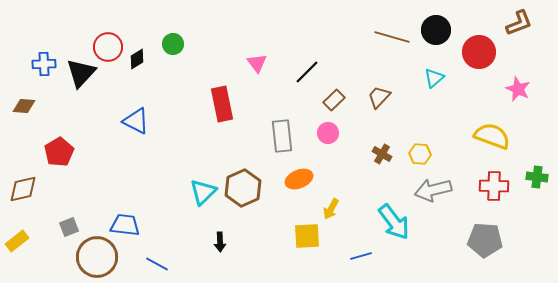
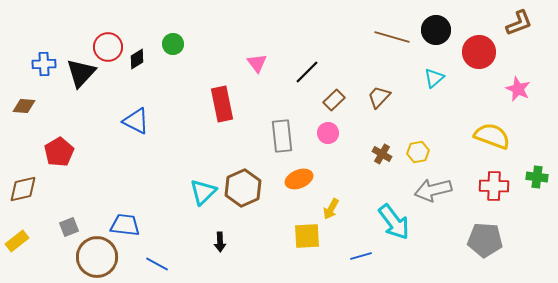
yellow hexagon at (420, 154): moved 2 px left, 2 px up; rotated 15 degrees counterclockwise
